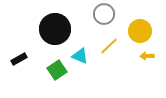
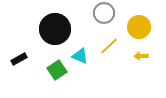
gray circle: moved 1 px up
yellow circle: moved 1 px left, 4 px up
yellow arrow: moved 6 px left
